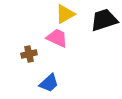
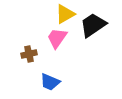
black trapezoid: moved 11 px left, 5 px down; rotated 16 degrees counterclockwise
pink trapezoid: rotated 80 degrees counterclockwise
blue trapezoid: moved 1 px right, 1 px up; rotated 65 degrees clockwise
